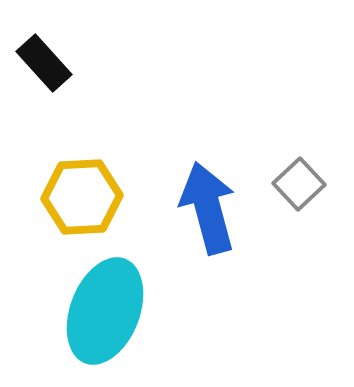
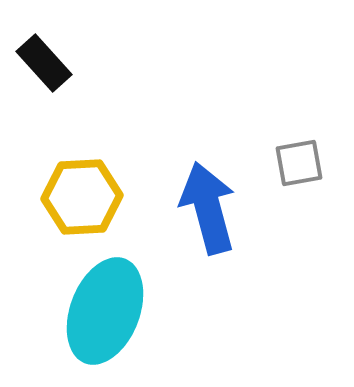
gray square: moved 21 px up; rotated 33 degrees clockwise
